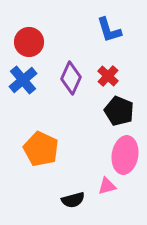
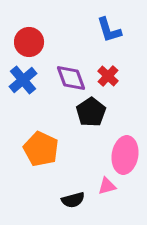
purple diamond: rotated 44 degrees counterclockwise
black pentagon: moved 28 px left, 1 px down; rotated 16 degrees clockwise
